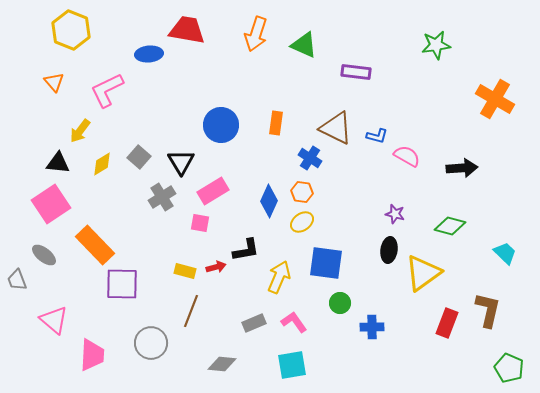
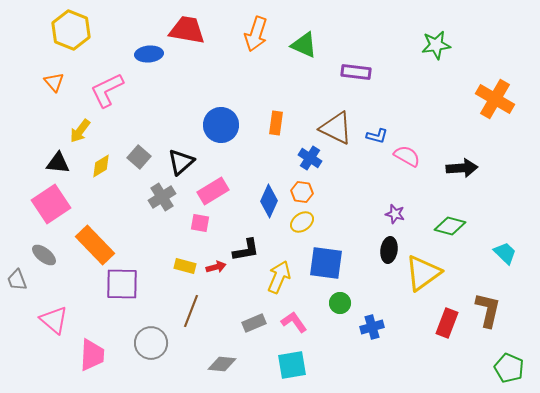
black triangle at (181, 162): rotated 20 degrees clockwise
yellow diamond at (102, 164): moved 1 px left, 2 px down
yellow rectangle at (185, 271): moved 5 px up
blue cross at (372, 327): rotated 15 degrees counterclockwise
